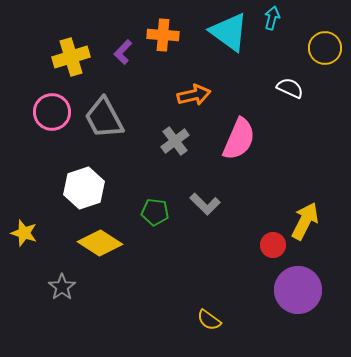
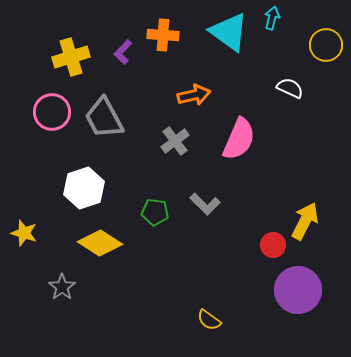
yellow circle: moved 1 px right, 3 px up
